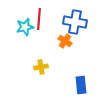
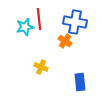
red line: rotated 10 degrees counterclockwise
yellow cross: rotated 32 degrees clockwise
blue rectangle: moved 1 px left, 3 px up
